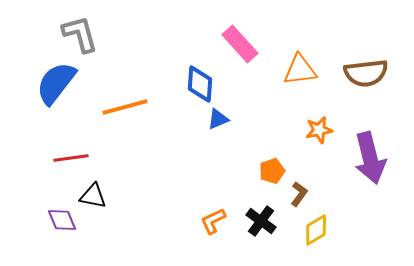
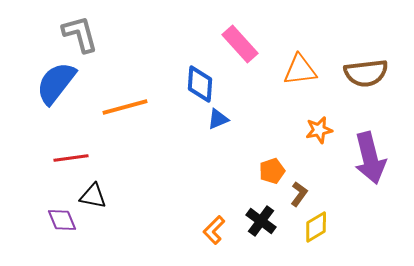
orange L-shape: moved 1 px right, 9 px down; rotated 20 degrees counterclockwise
yellow diamond: moved 3 px up
